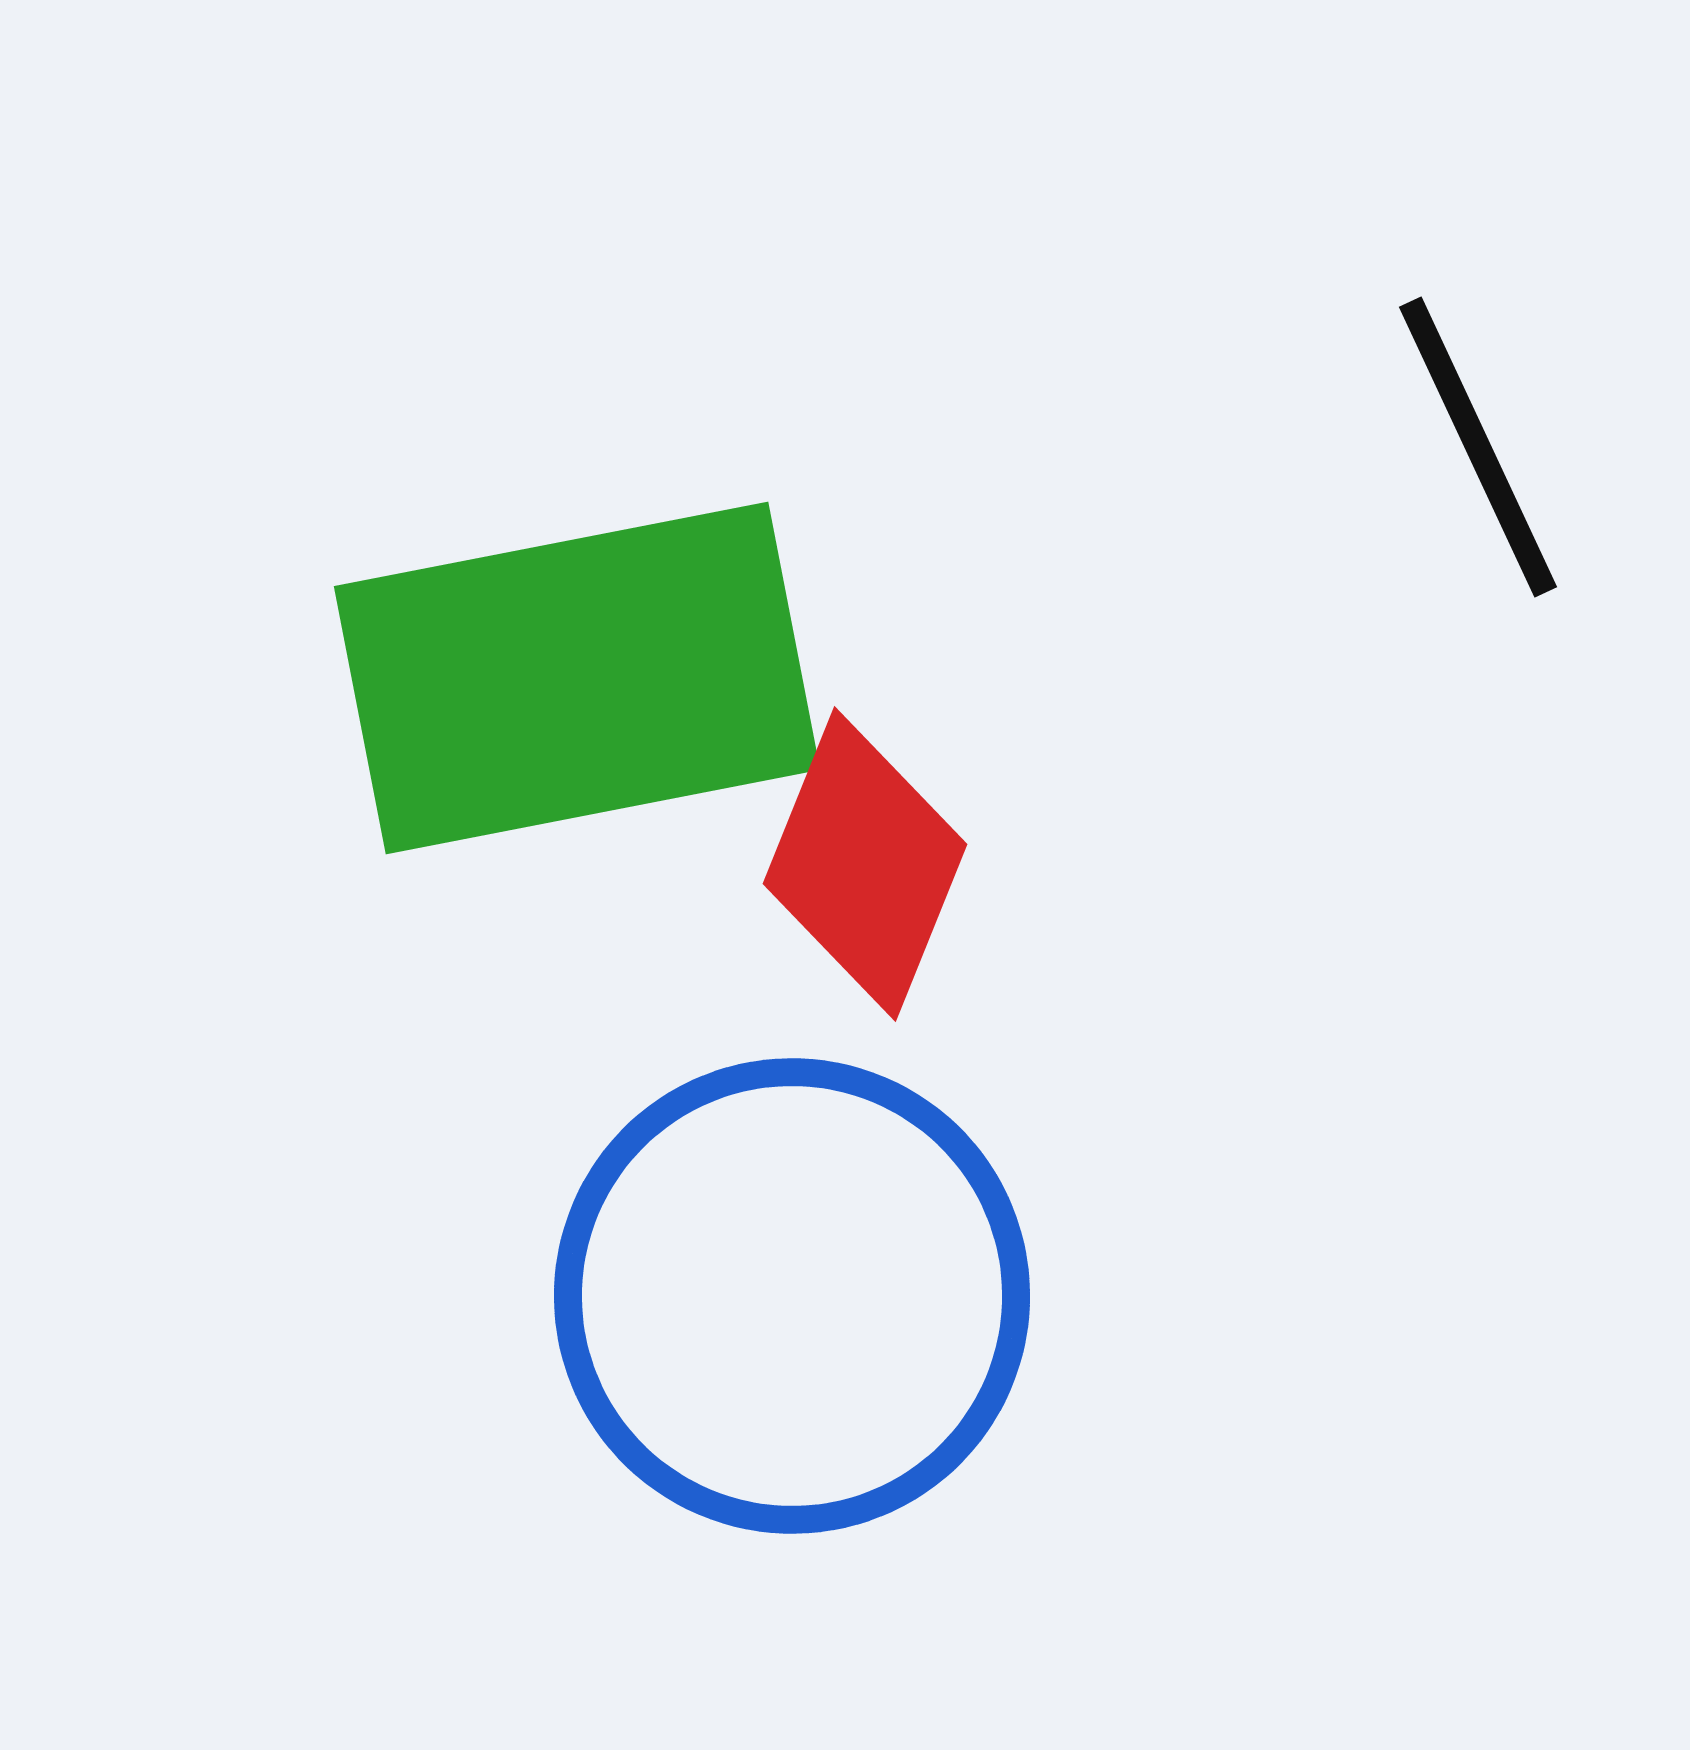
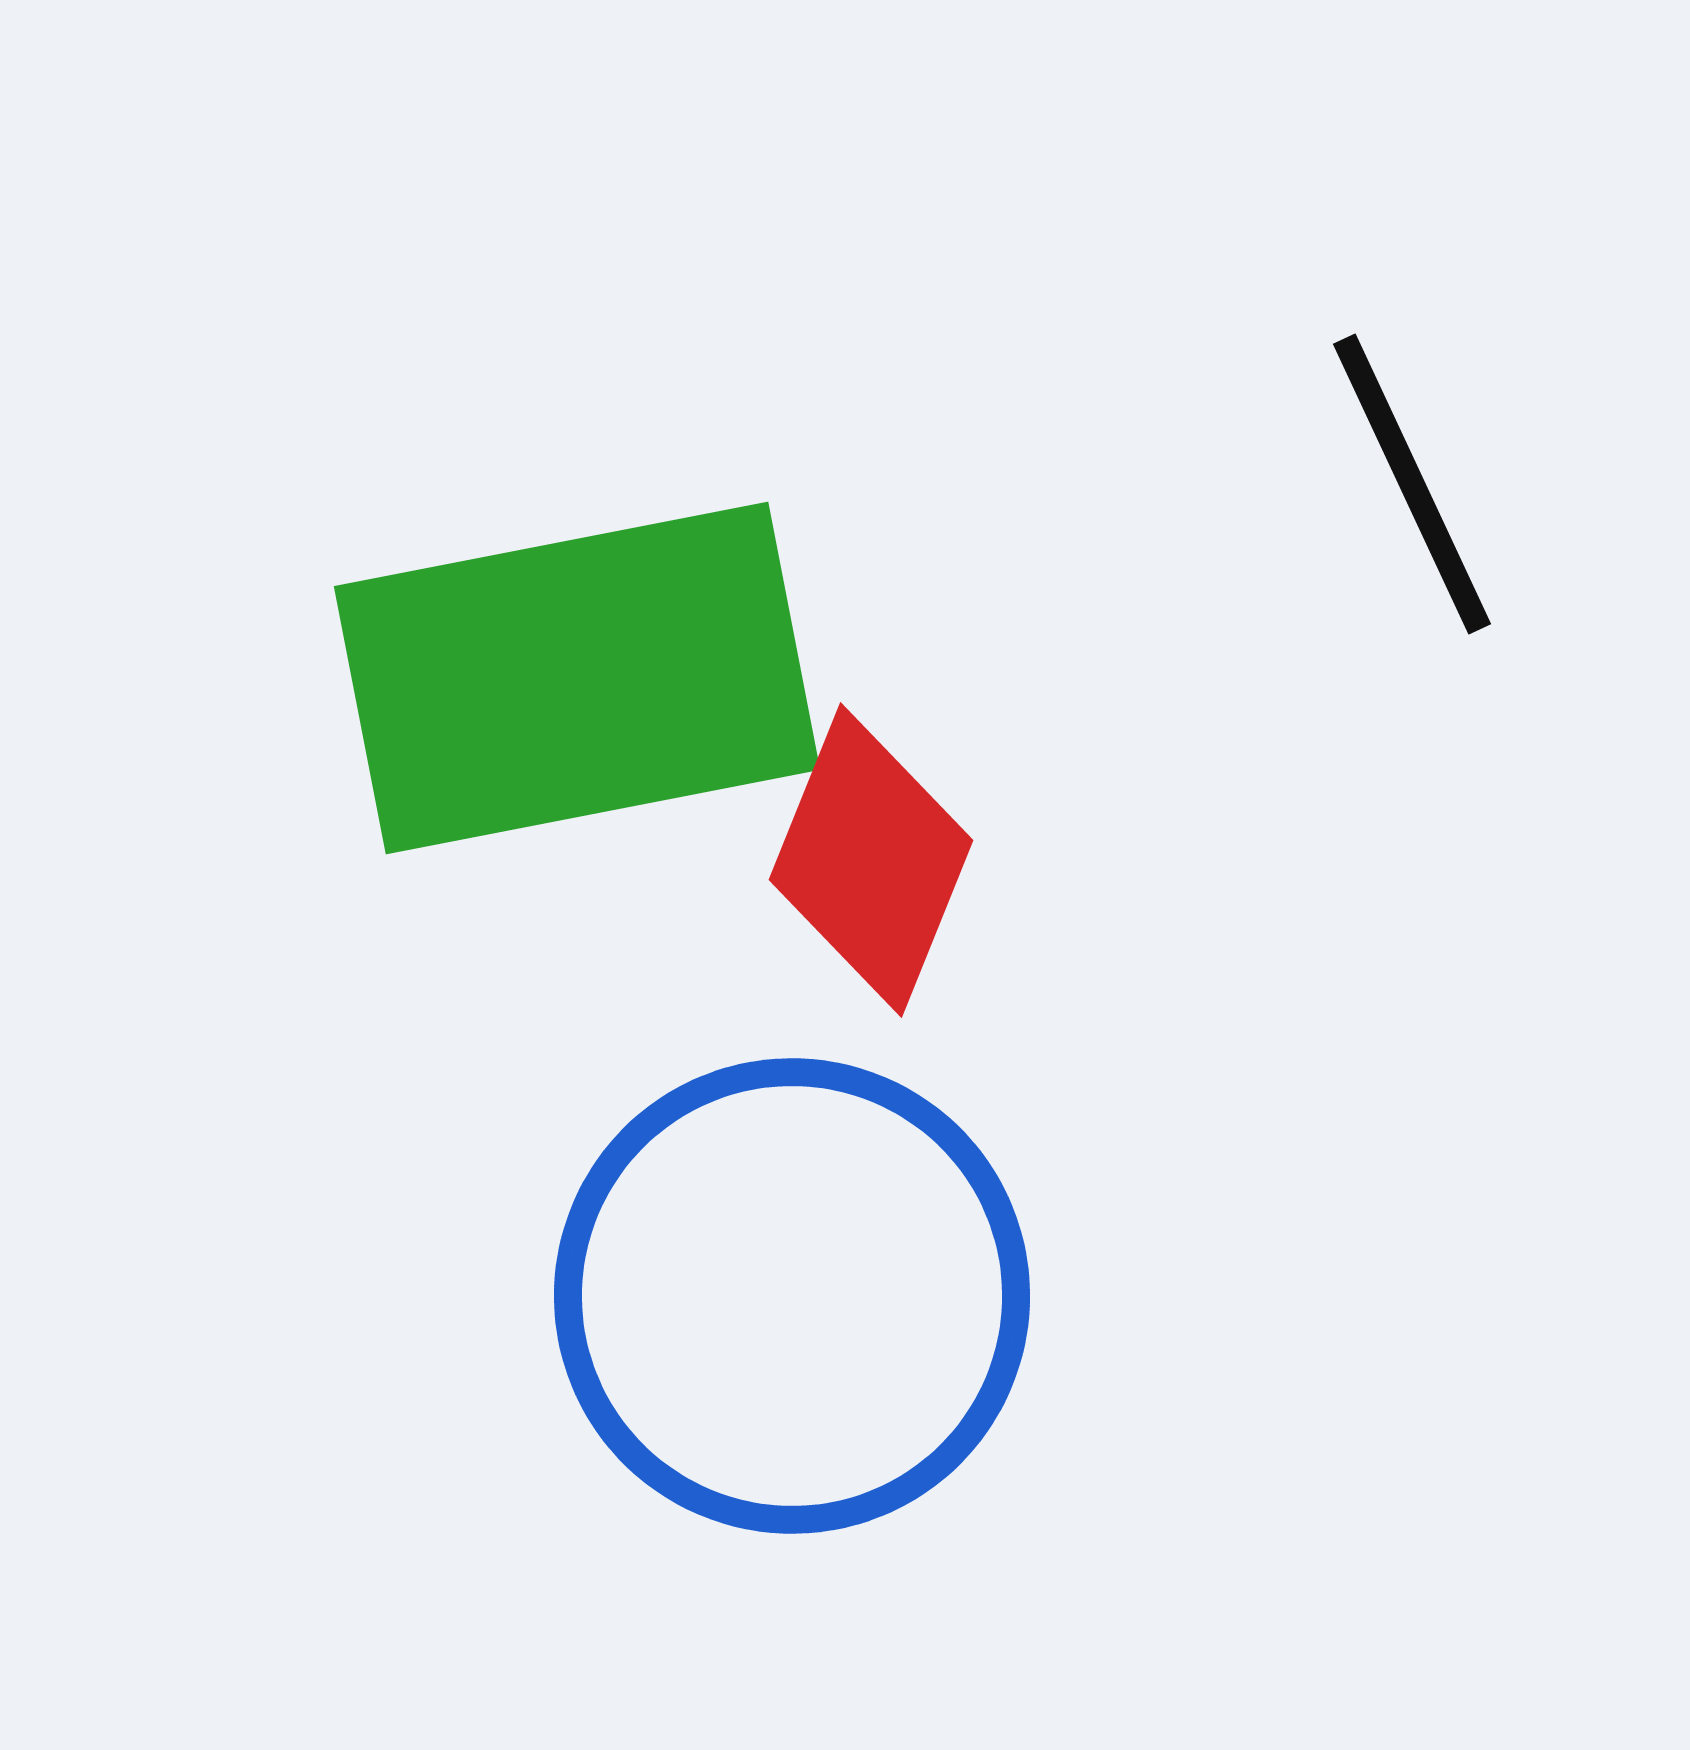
black line: moved 66 px left, 37 px down
red diamond: moved 6 px right, 4 px up
